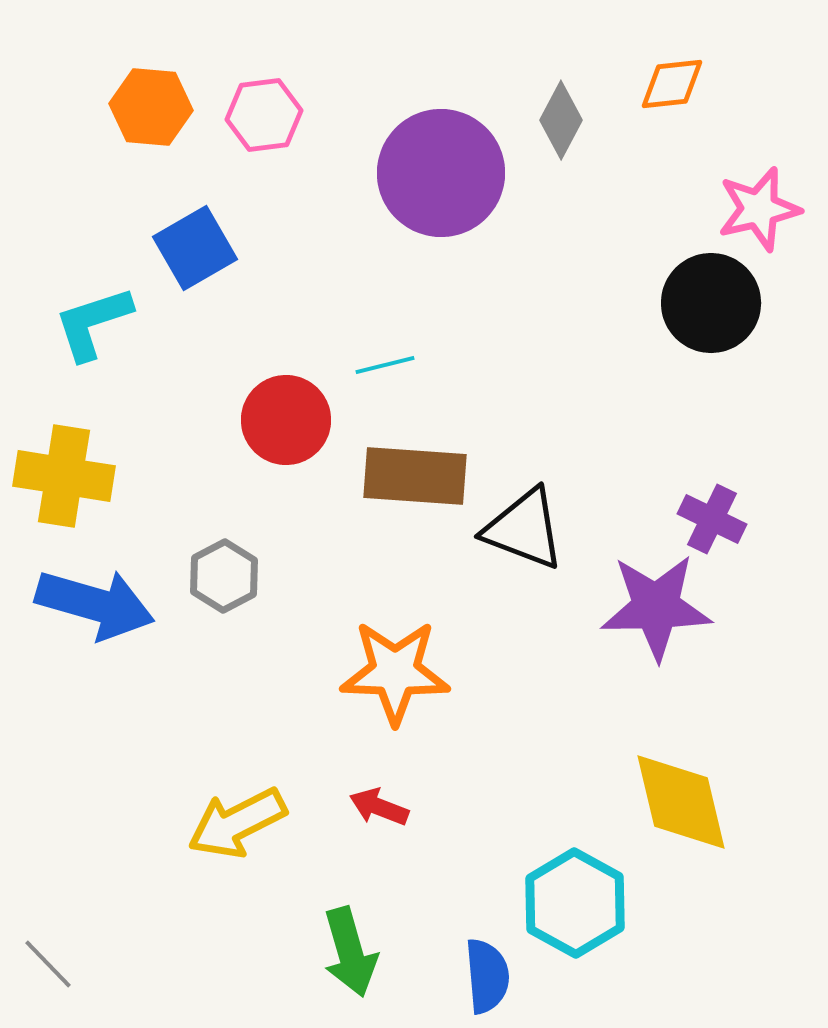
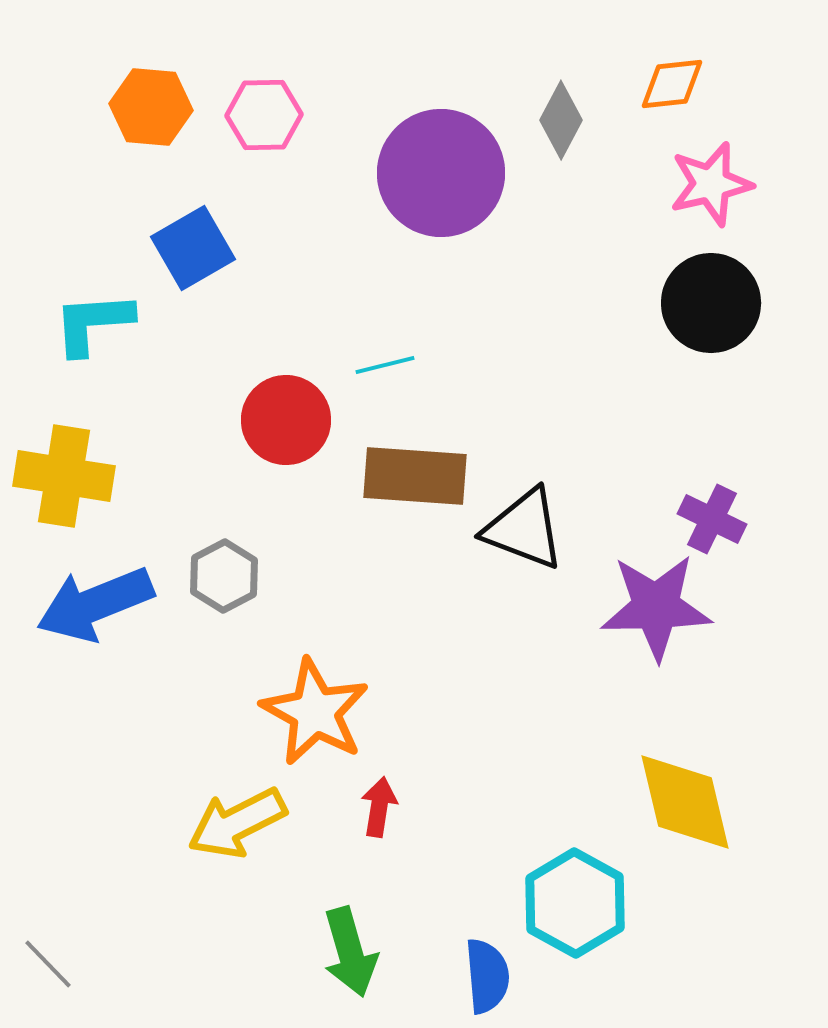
pink hexagon: rotated 6 degrees clockwise
pink star: moved 48 px left, 25 px up
blue square: moved 2 px left
cyan L-shape: rotated 14 degrees clockwise
blue arrow: rotated 142 degrees clockwise
orange star: moved 80 px left, 40 px down; rotated 27 degrees clockwise
yellow diamond: moved 4 px right
red arrow: rotated 78 degrees clockwise
